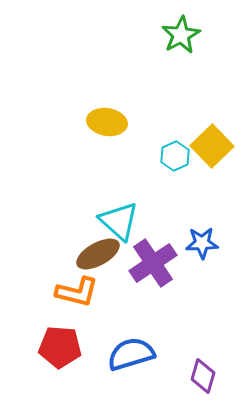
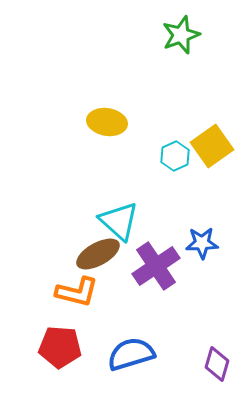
green star: rotated 9 degrees clockwise
yellow square: rotated 9 degrees clockwise
purple cross: moved 3 px right, 3 px down
purple diamond: moved 14 px right, 12 px up
